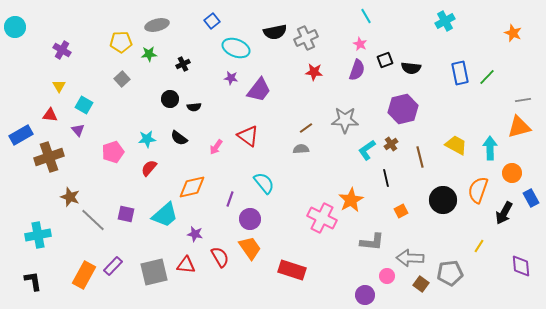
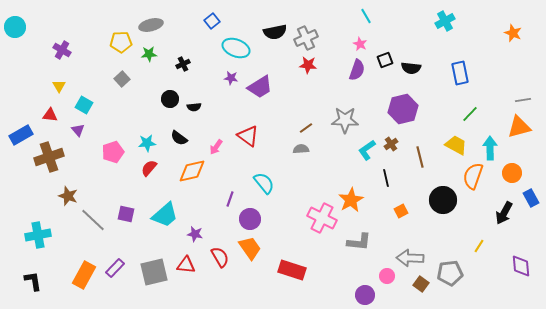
gray ellipse at (157, 25): moved 6 px left
red star at (314, 72): moved 6 px left, 7 px up
green line at (487, 77): moved 17 px left, 37 px down
purple trapezoid at (259, 90): moved 1 px right, 3 px up; rotated 20 degrees clockwise
cyan star at (147, 139): moved 4 px down
orange diamond at (192, 187): moved 16 px up
orange semicircle at (478, 190): moved 5 px left, 14 px up
brown star at (70, 197): moved 2 px left, 1 px up
gray L-shape at (372, 242): moved 13 px left
purple rectangle at (113, 266): moved 2 px right, 2 px down
